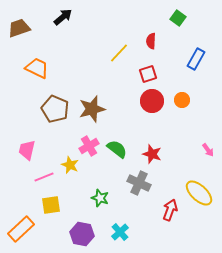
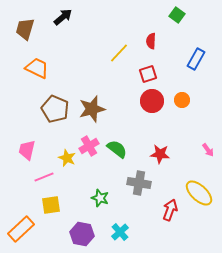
green square: moved 1 px left, 3 px up
brown trapezoid: moved 6 px right, 1 px down; rotated 55 degrees counterclockwise
red star: moved 8 px right; rotated 12 degrees counterclockwise
yellow star: moved 3 px left, 7 px up
gray cross: rotated 15 degrees counterclockwise
